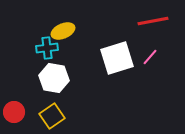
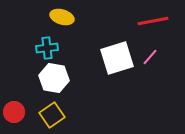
yellow ellipse: moved 1 px left, 14 px up; rotated 40 degrees clockwise
yellow square: moved 1 px up
